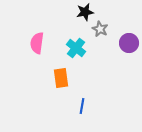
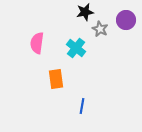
purple circle: moved 3 px left, 23 px up
orange rectangle: moved 5 px left, 1 px down
